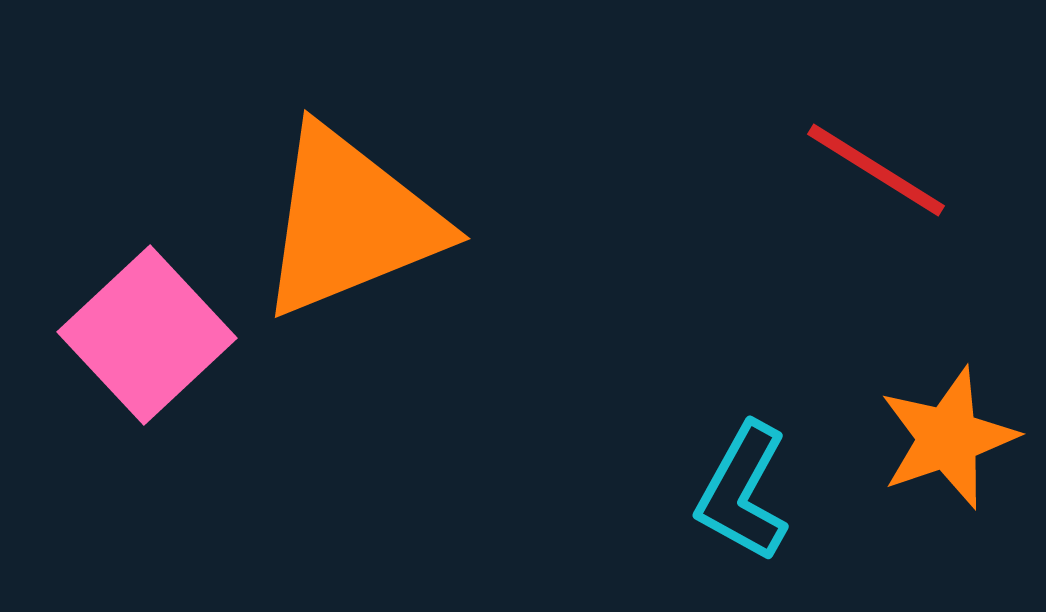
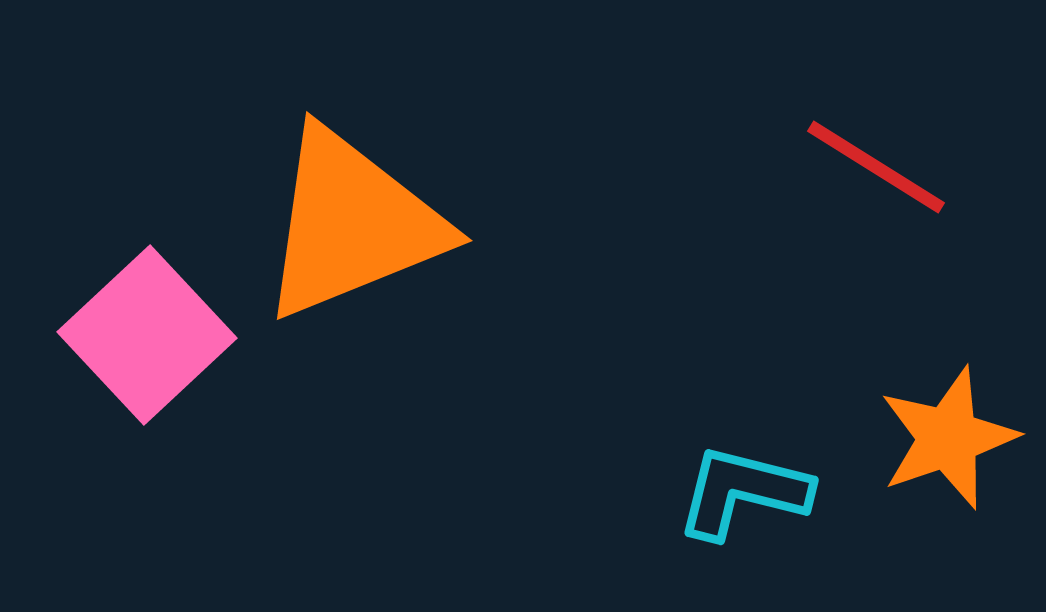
red line: moved 3 px up
orange triangle: moved 2 px right, 2 px down
cyan L-shape: rotated 75 degrees clockwise
